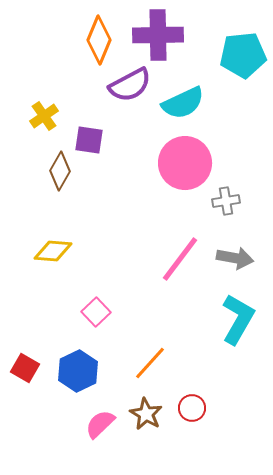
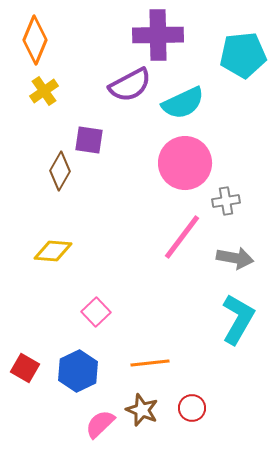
orange diamond: moved 64 px left
yellow cross: moved 25 px up
pink line: moved 2 px right, 22 px up
orange line: rotated 42 degrees clockwise
brown star: moved 4 px left, 4 px up; rotated 8 degrees counterclockwise
